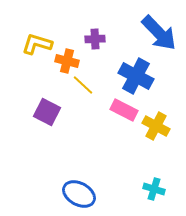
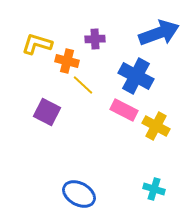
blue arrow: rotated 66 degrees counterclockwise
